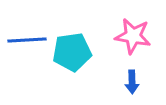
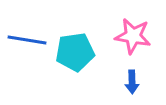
blue line: rotated 12 degrees clockwise
cyan pentagon: moved 3 px right
